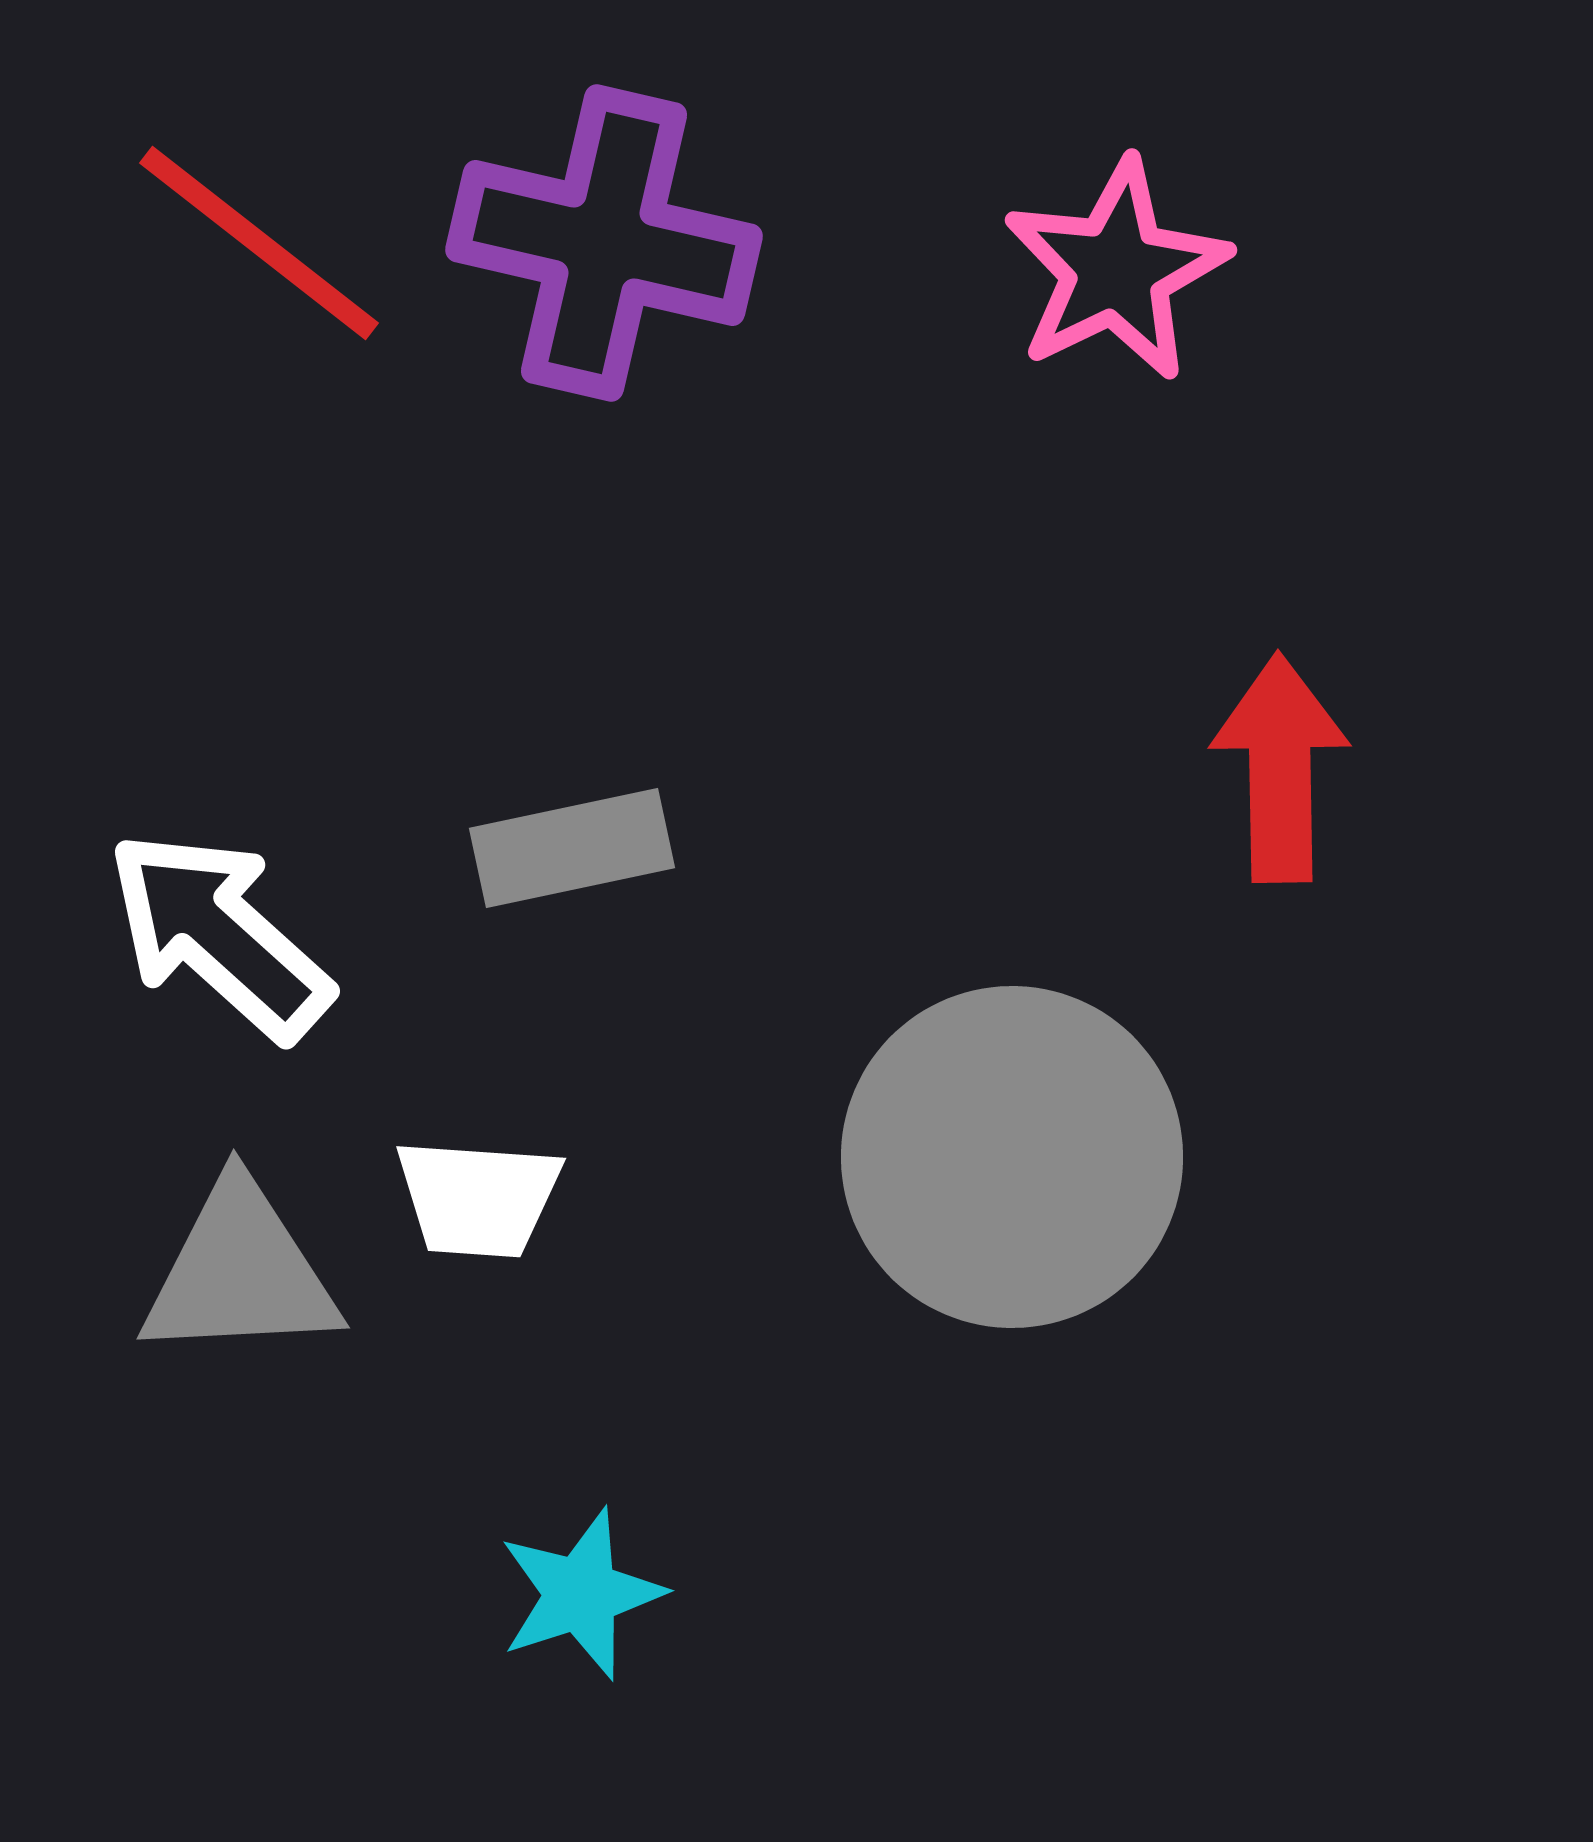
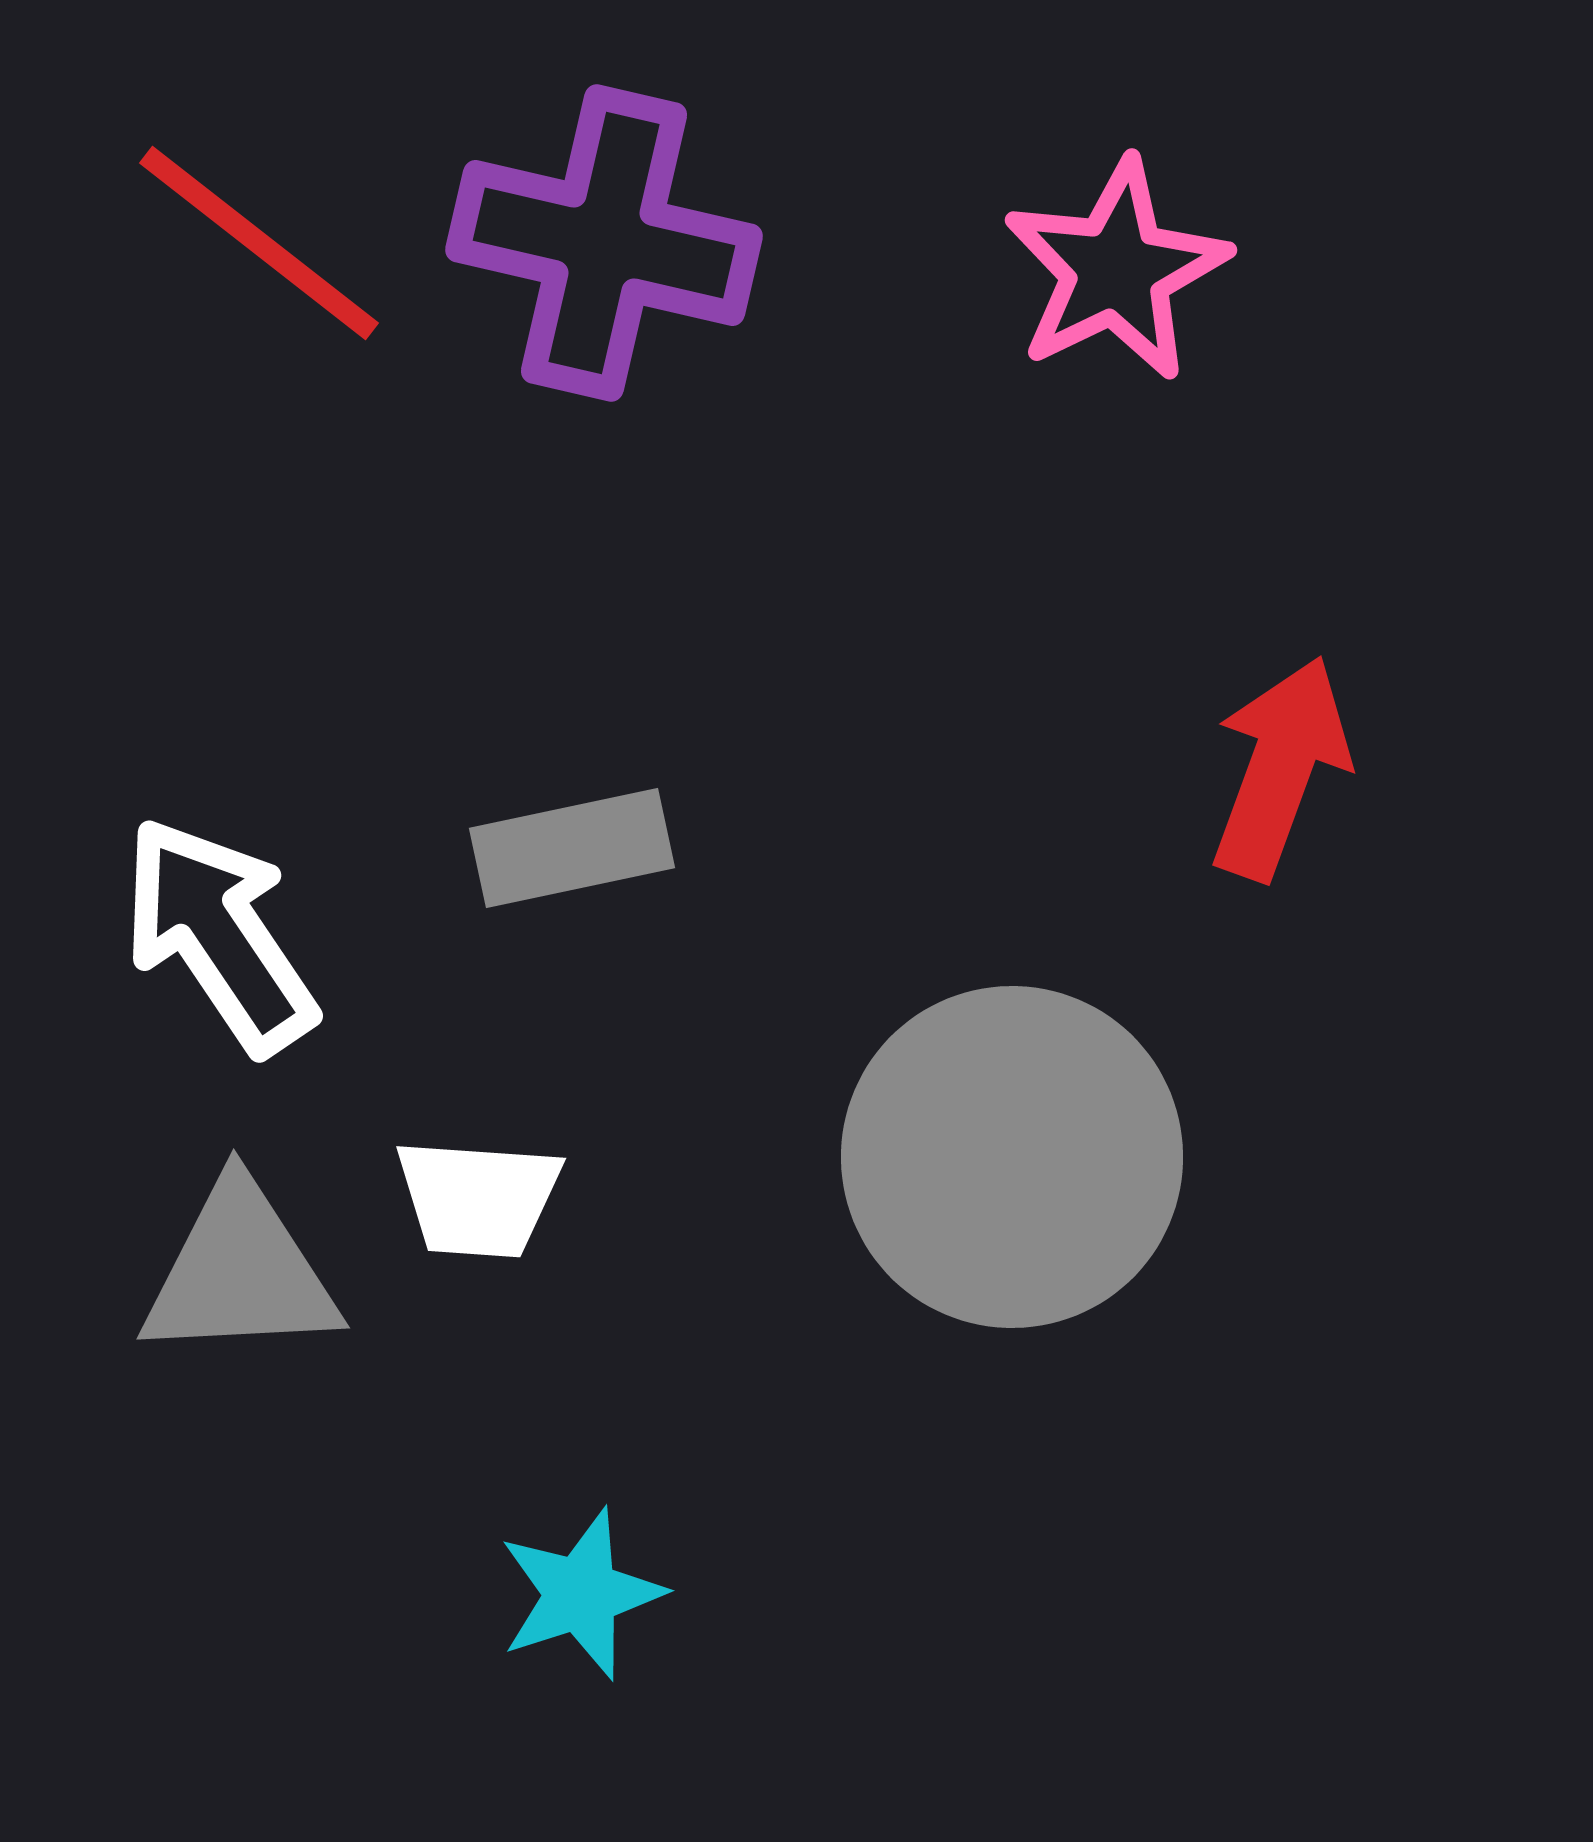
red arrow: rotated 21 degrees clockwise
white arrow: rotated 14 degrees clockwise
